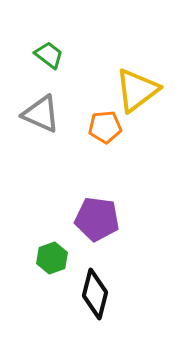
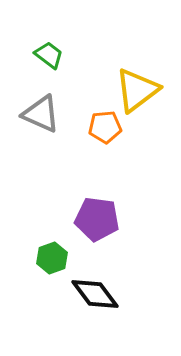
black diamond: rotated 51 degrees counterclockwise
